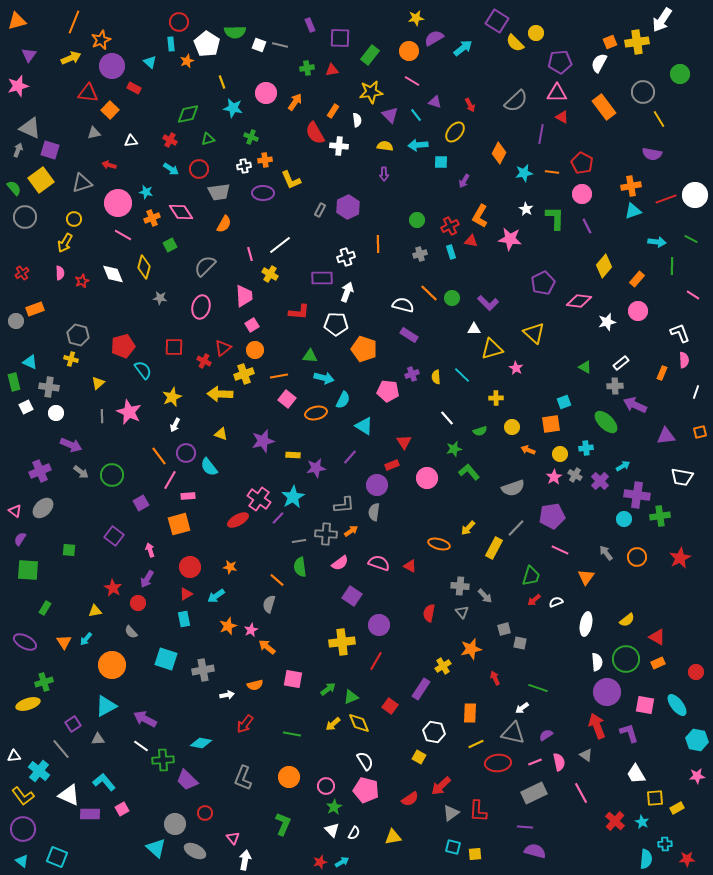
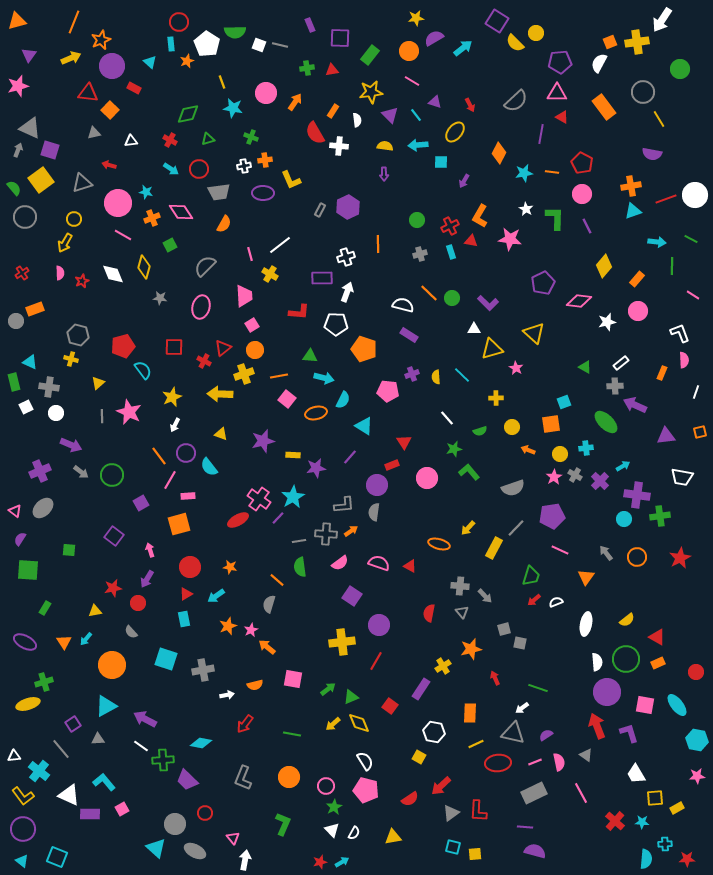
green circle at (680, 74): moved 5 px up
red star at (113, 588): rotated 30 degrees clockwise
cyan star at (642, 822): rotated 24 degrees counterclockwise
